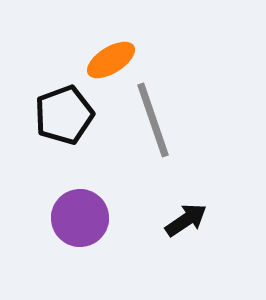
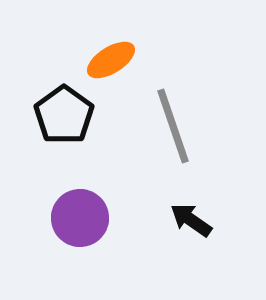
black pentagon: rotated 16 degrees counterclockwise
gray line: moved 20 px right, 6 px down
black arrow: moved 5 px right; rotated 111 degrees counterclockwise
